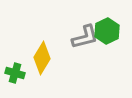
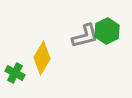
gray L-shape: moved 1 px up
green cross: rotated 12 degrees clockwise
